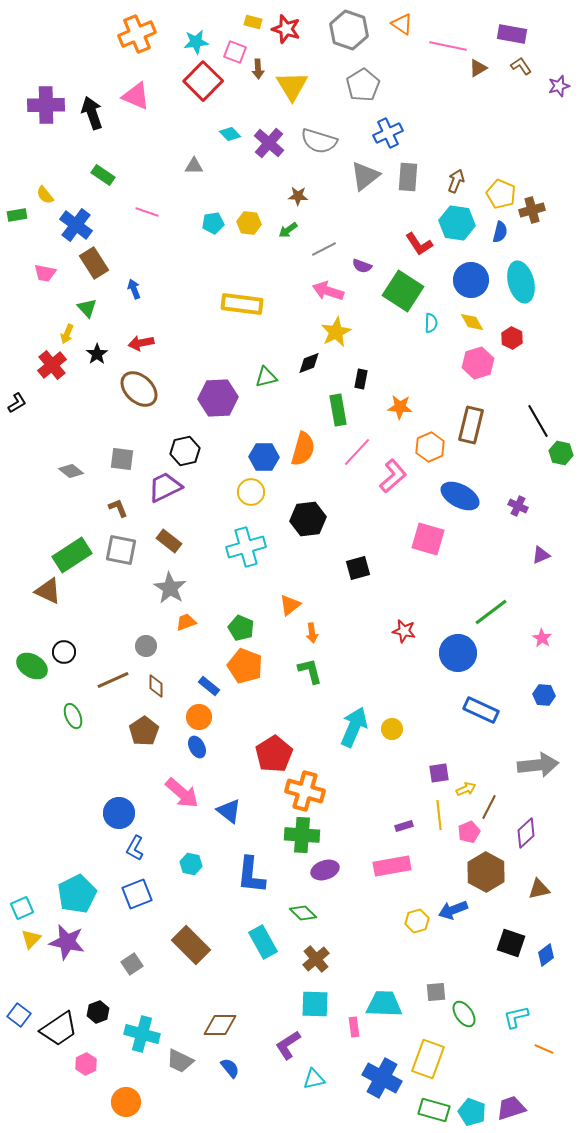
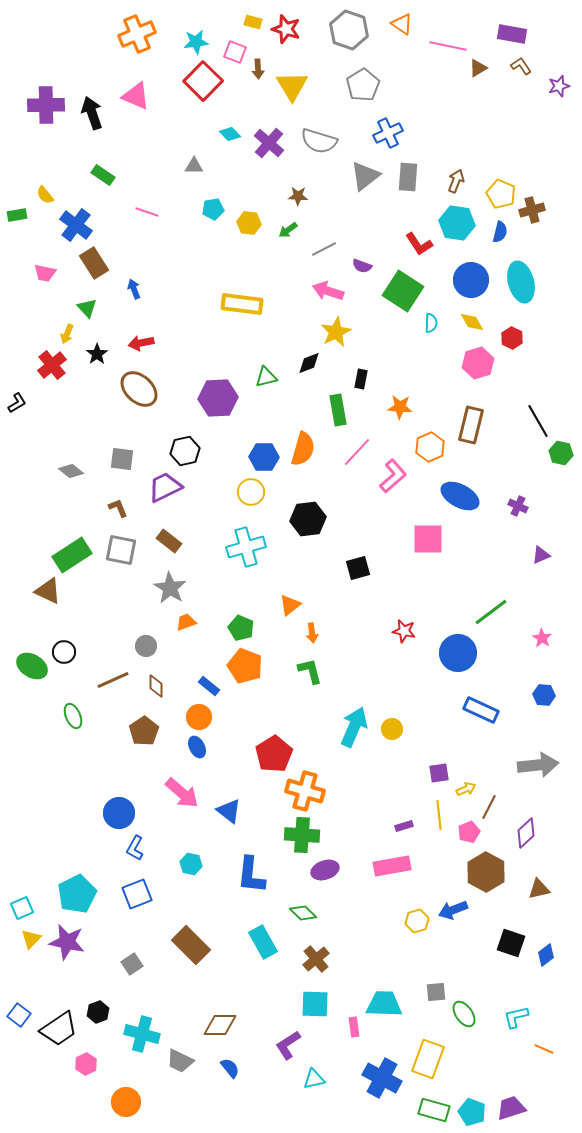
cyan pentagon at (213, 223): moved 14 px up
pink square at (428, 539): rotated 16 degrees counterclockwise
